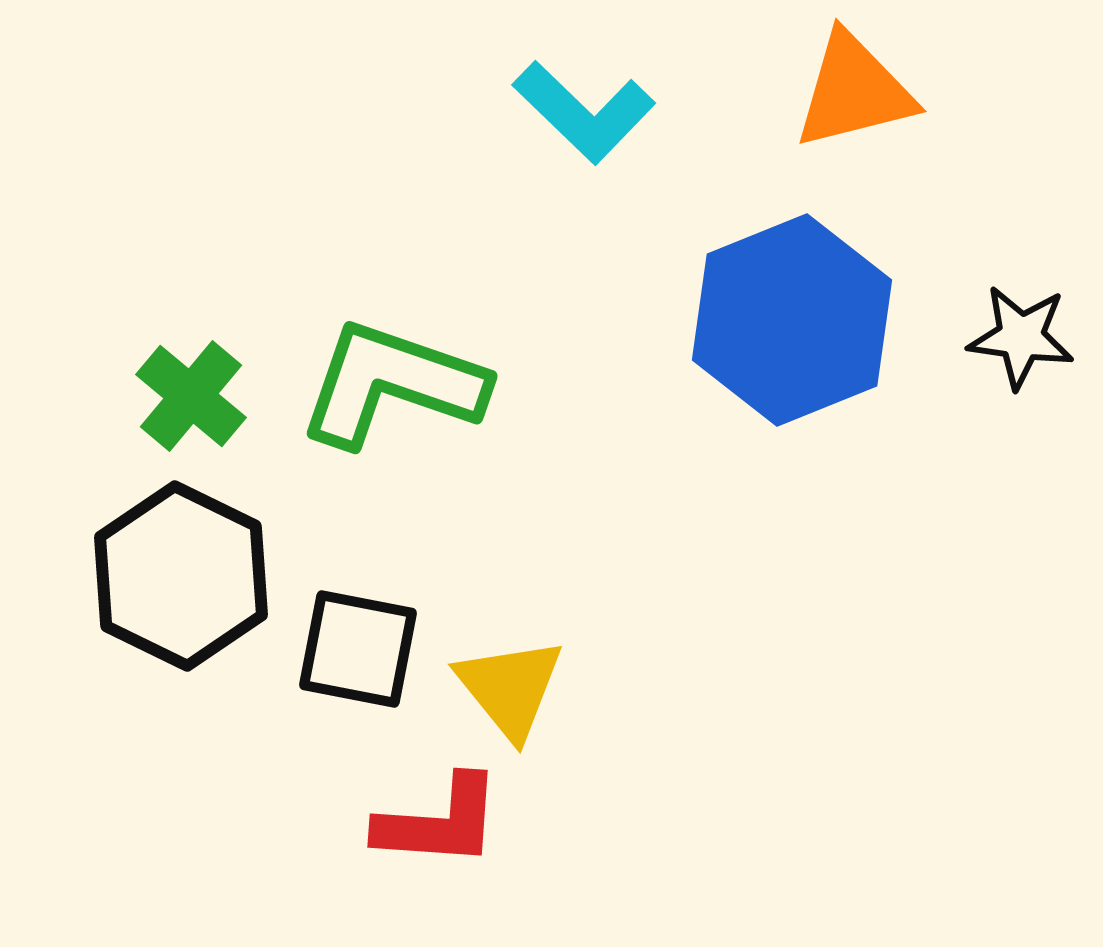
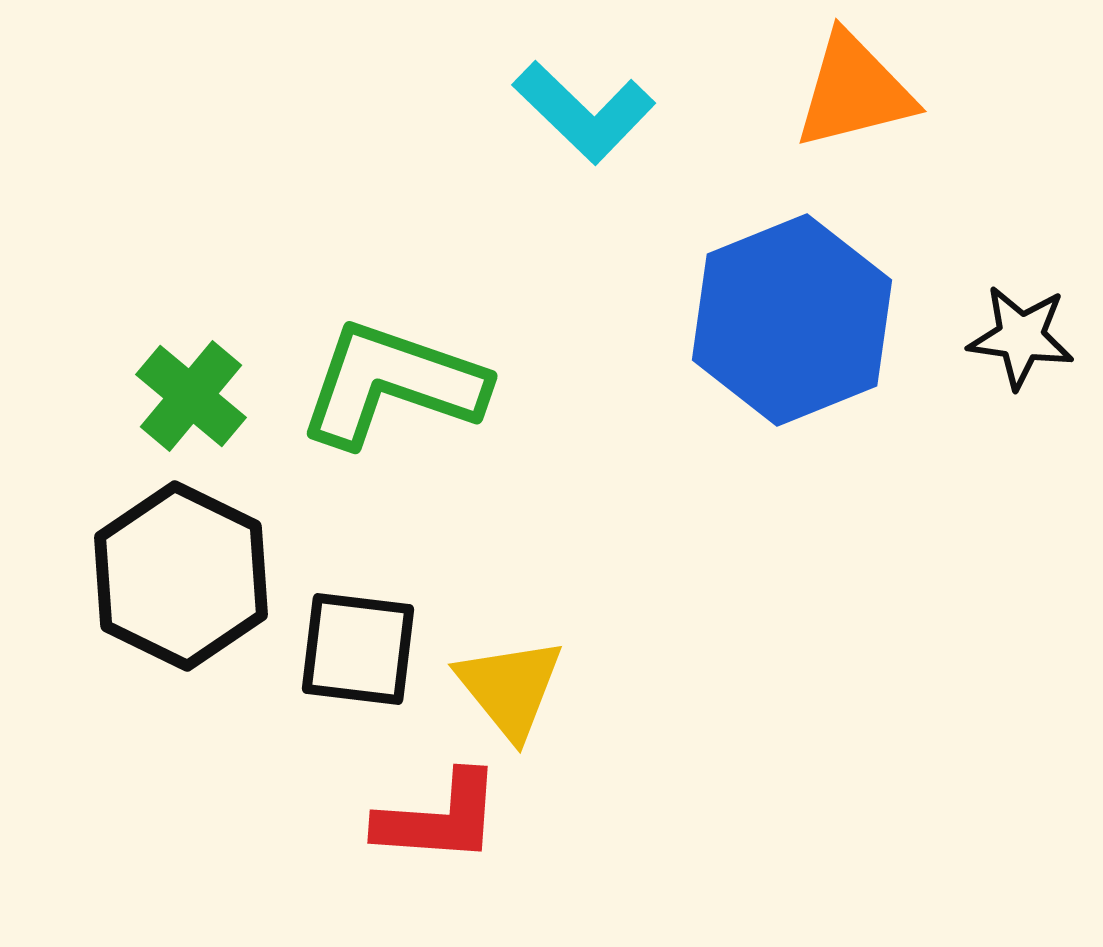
black square: rotated 4 degrees counterclockwise
red L-shape: moved 4 px up
